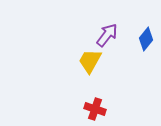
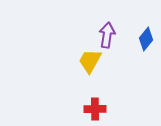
purple arrow: rotated 30 degrees counterclockwise
red cross: rotated 20 degrees counterclockwise
